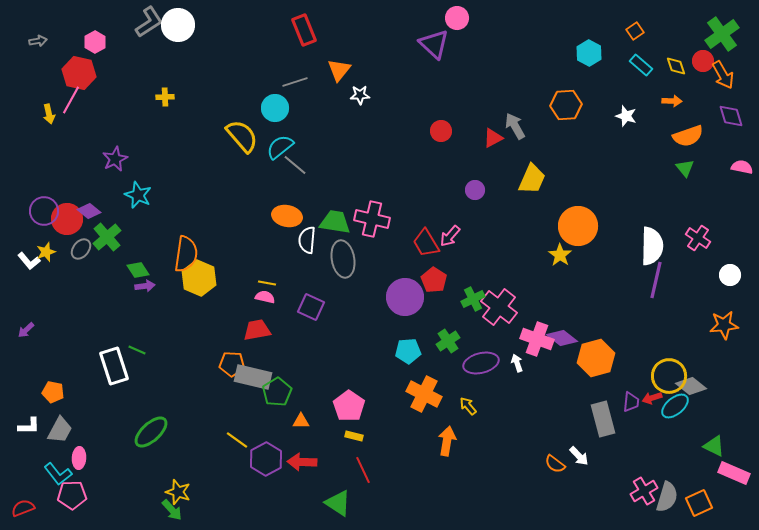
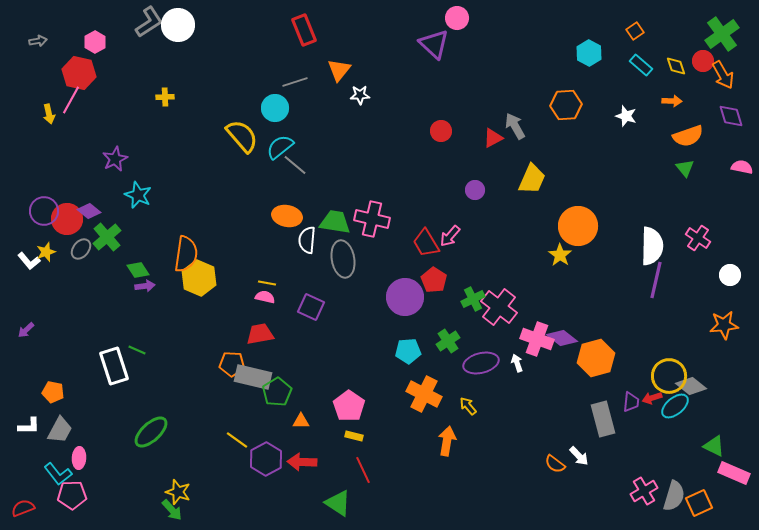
red trapezoid at (257, 330): moved 3 px right, 4 px down
gray semicircle at (667, 497): moved 7 px right, 1 px up
